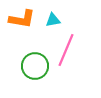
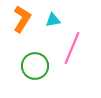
orange L-shape: rotated 68 degrees counterclockwise
pink line: moved 6 px right, 2 px up
